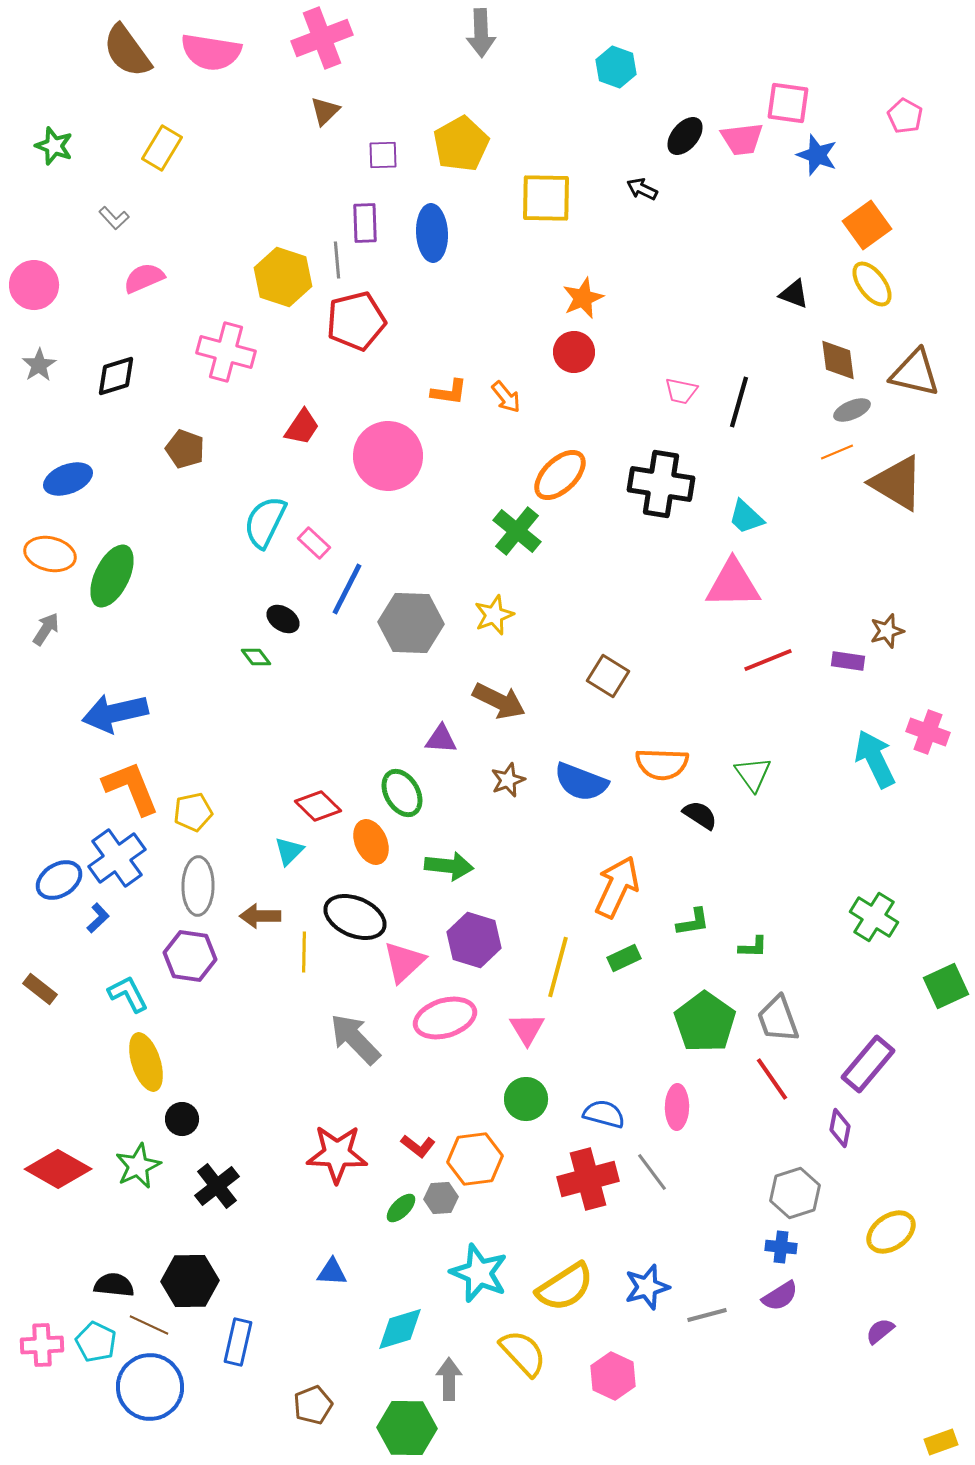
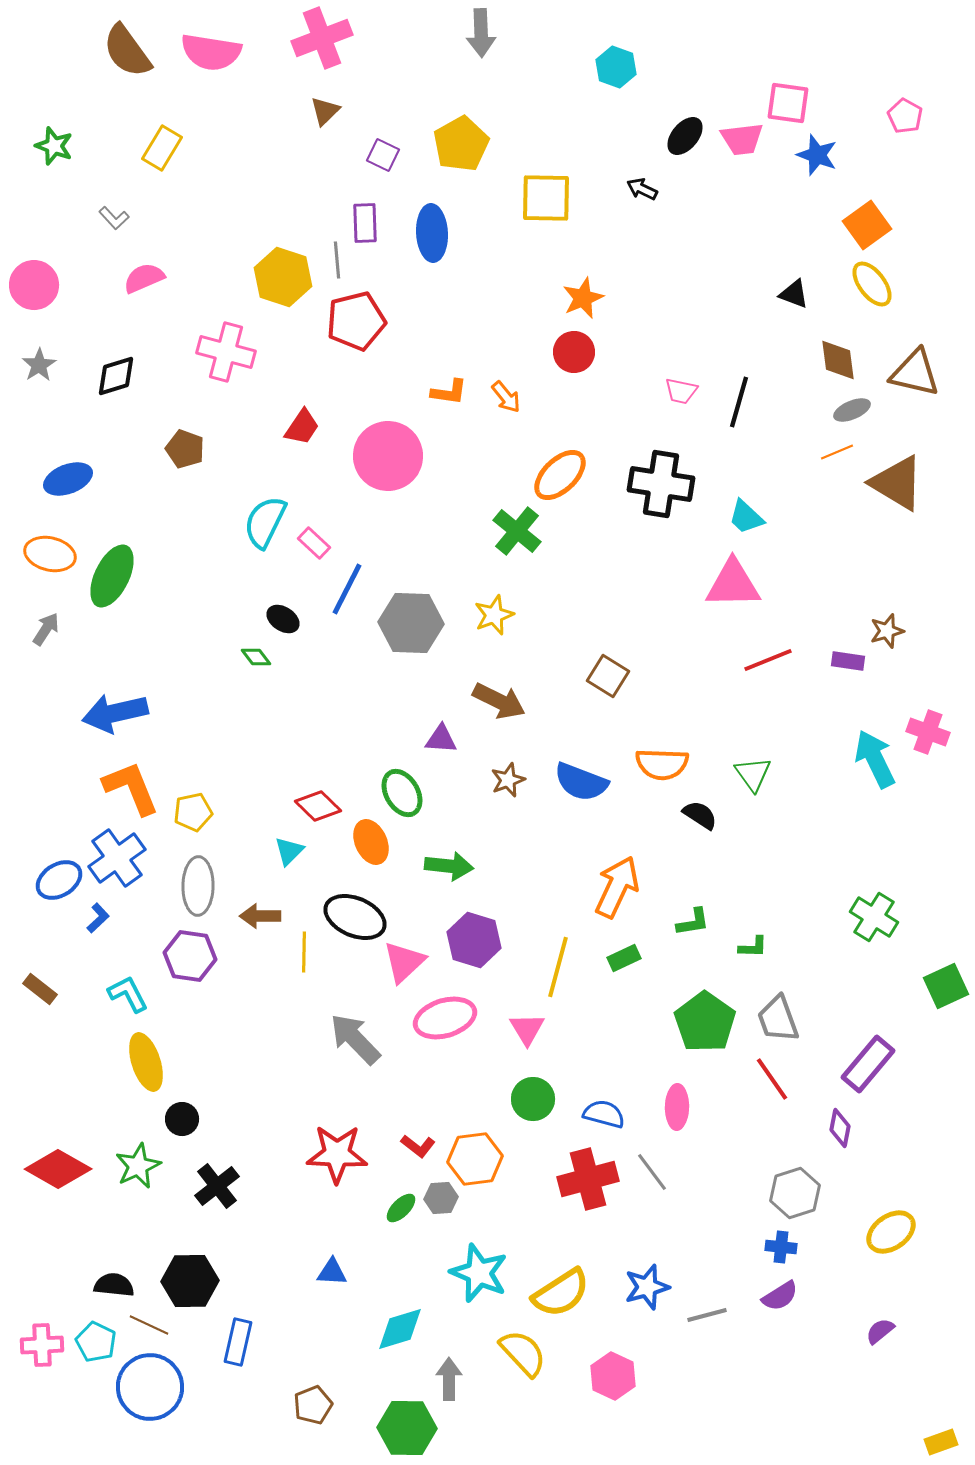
purple square at (383, 155): rotated 28 degrees clockwise
green circle at (526, 1099): moved 7 px right
yellow semicircle at (565, 1287): moved 4 px left, 6 px down
